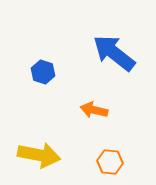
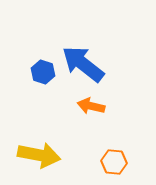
blue arrow: moved 31 px left, 11 px down
orange arrow: moved 3 px left, 4 px up
orange hexagon: moved 4 px right
